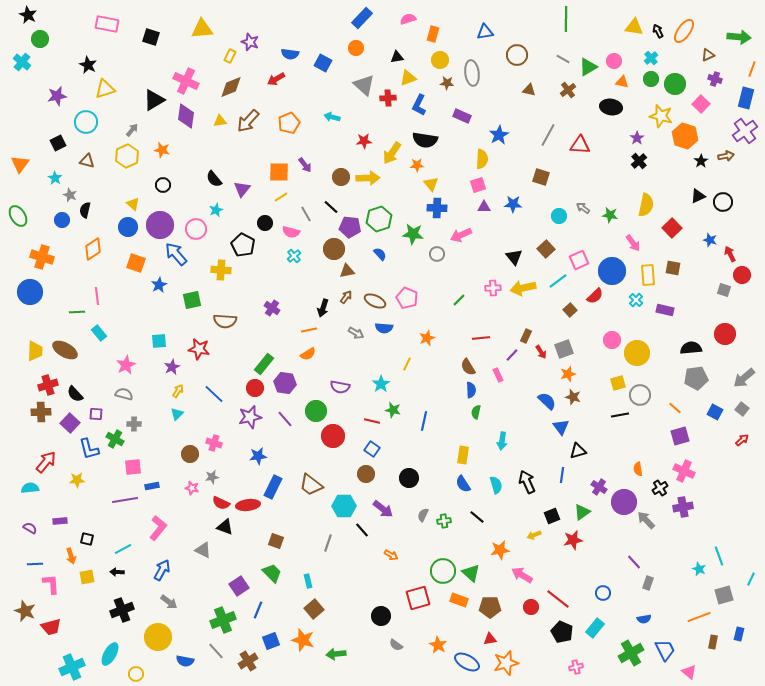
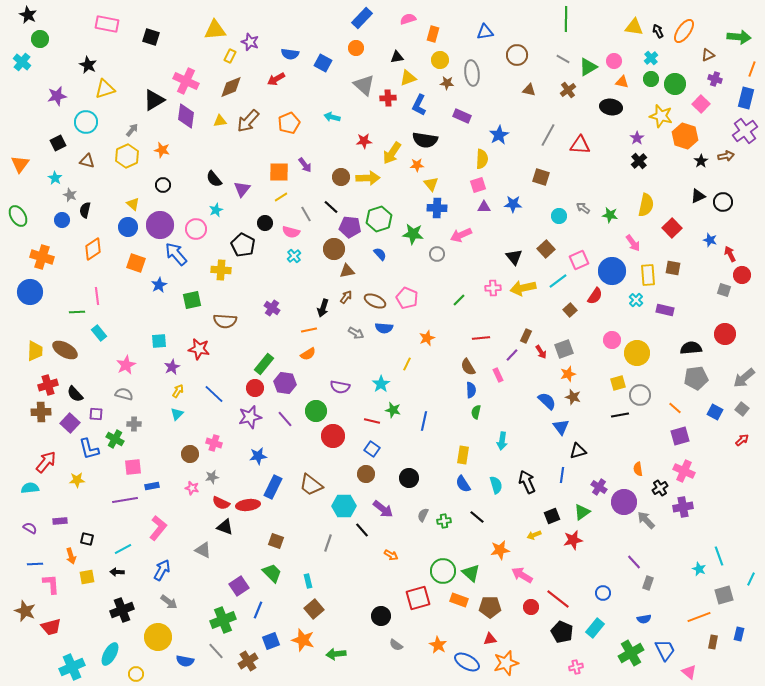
yellow triangle at (202, 29): moved 13 px right, 1 px down
red semicircle at (595, 296): rotated 12 degrees counterclockwise
